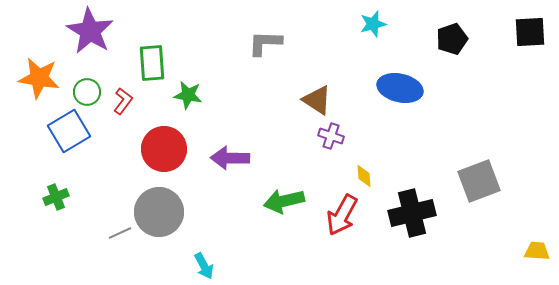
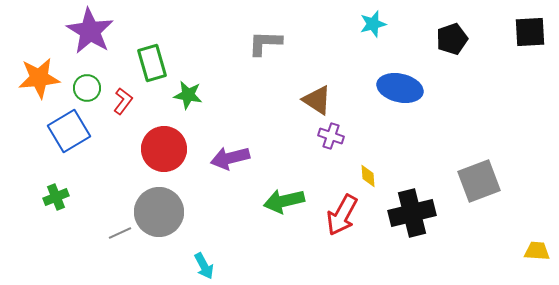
green rectangle: rotated 12 degrees counterclockwise
orange star: rotated 15 degrees counterclockwise
green circle: moved 4 px up
purple arrow: rotated 15 degrees counterclockwise
yellow diamond: moved 4 px right
